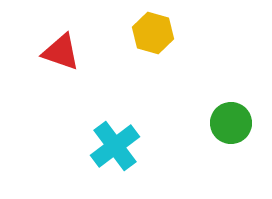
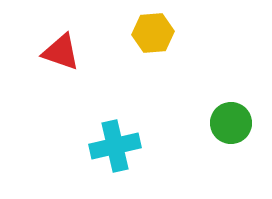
yellow hexagon: rotated 21 degrees counterclockwise
cyan cross: rotated 24 degrees clockwise
